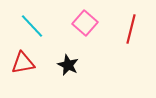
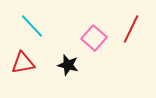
pink square: moved 9 px right, 15 px down
red line: rotated 12 degrees clockwise
black star: rotated 10 degrees counterclockwise
